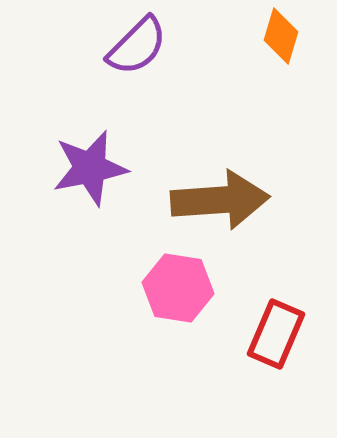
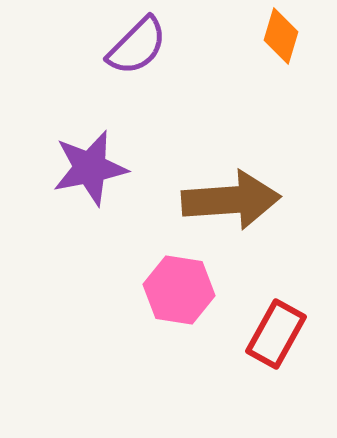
brown arrow: moved 11 px right
pink hexagon: moved 1 px right, 2 px down
red rectangle: rotated 6 degrees clockwise
